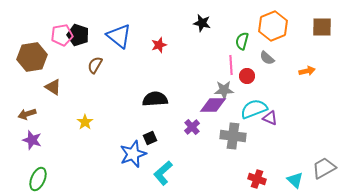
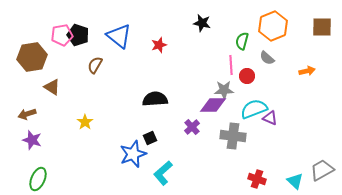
brown triangle: moved 1 px left
gray trapezoid: moved 2 px left, 2 px down
cyan triangle: moved 1 px down
